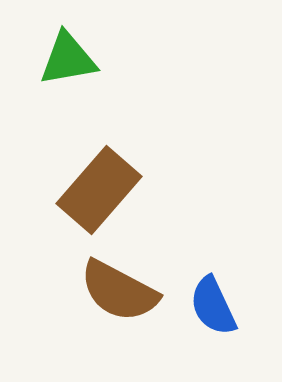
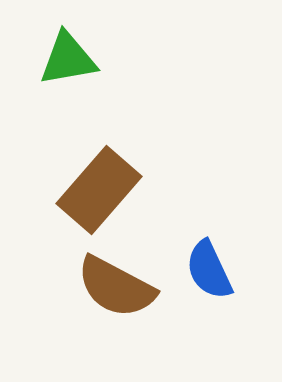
brown semicircle: moved 3 px left, 4 px up
blue semicircle: moved 4 px left, 36 px up
